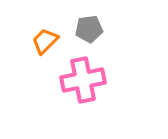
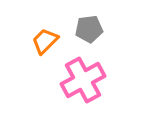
pink cross: rotated 18 degrees counterclockwise
